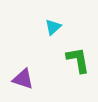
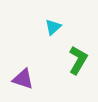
green L-shape: rotated 40 degrees clockwise
